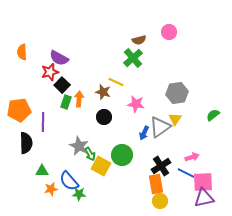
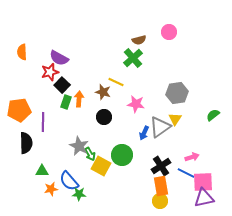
orange rectangle: moved 5 px right, 2 px down
